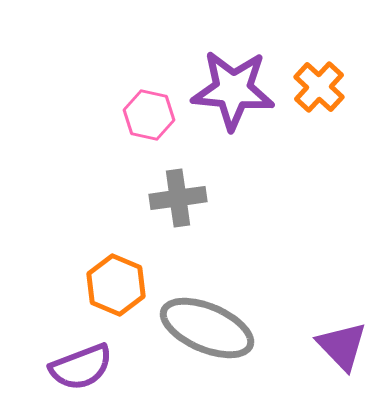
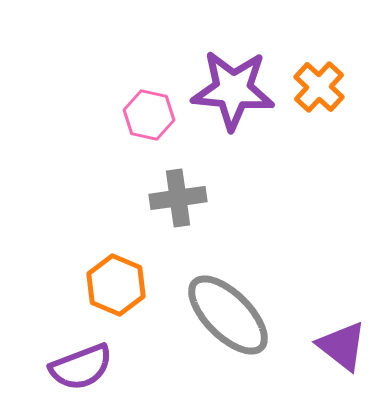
gray ellipse: moved 21 px right, 13 px up; rotated 22 degrees clockwise
purple triangle: rotated 8 degrees counterclockwise
